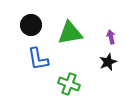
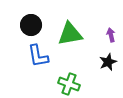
green triangle: moved 1 px down
purple arrow: moved 2 px up
blue L-shape: moved 3 px up
